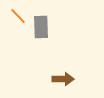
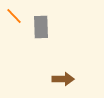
orange line: moved 4 px left
